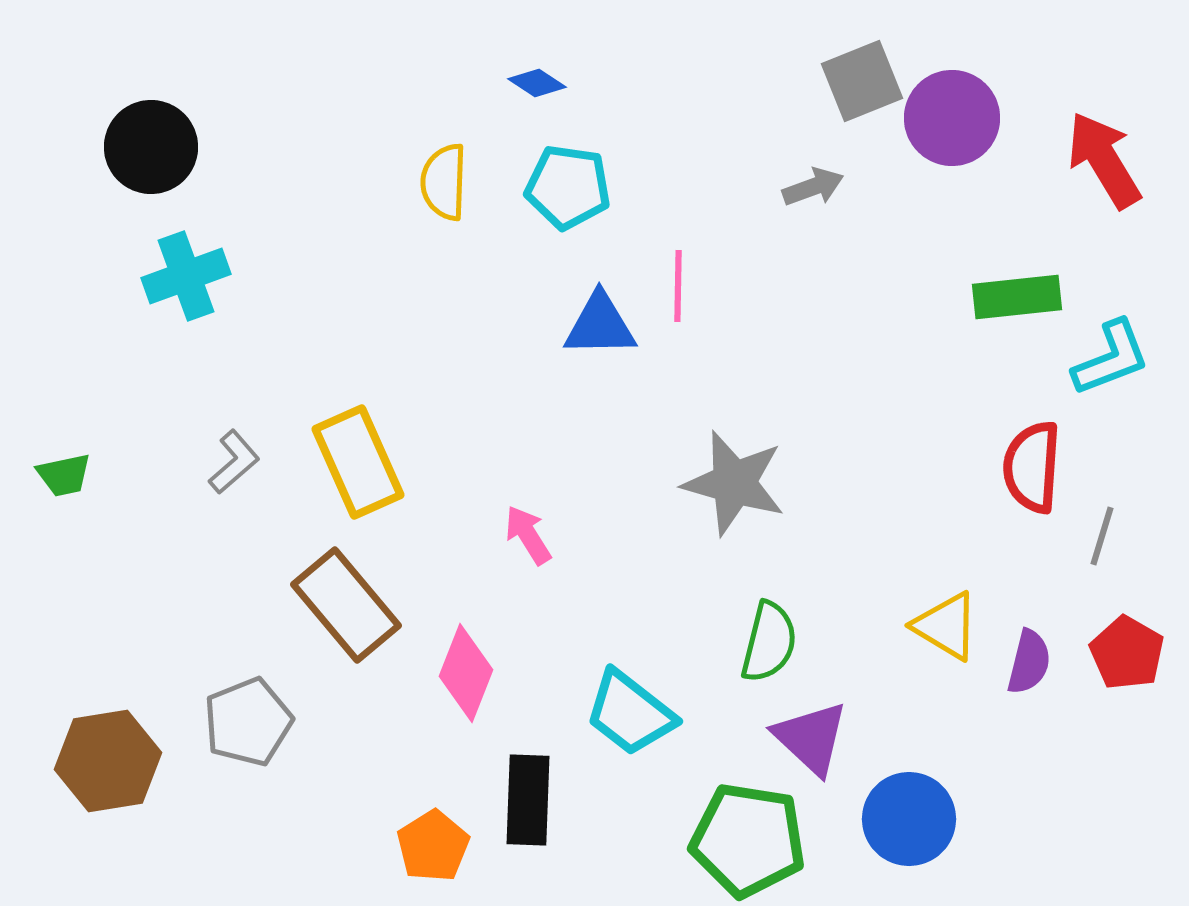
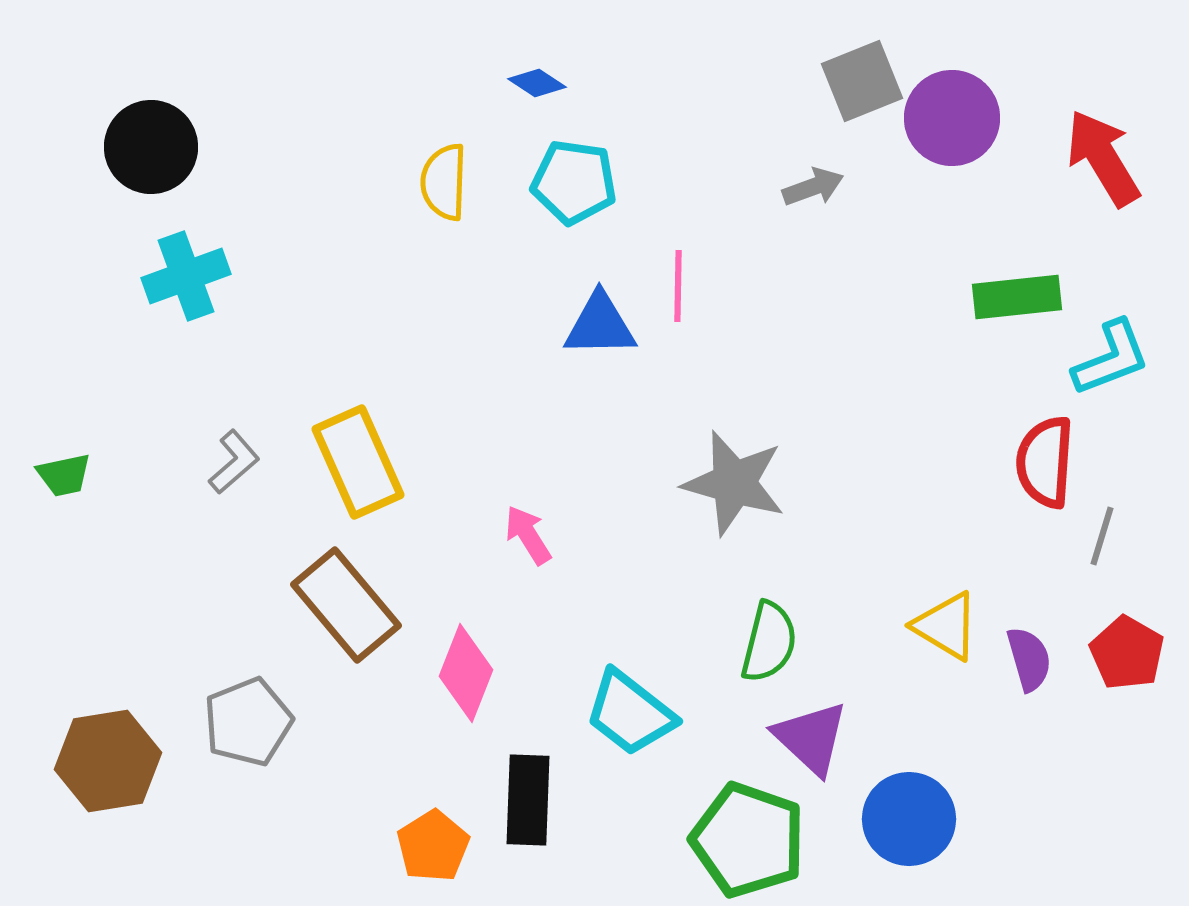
red arrow: moved 1 px left, 2 px up
cyan pentagon: moved 6 px right, 5 px up
red semicircle: moved 13 px right, 5 px up
purple semicircle: moved 3 px up; rotated 30 degrees counterclockwise
green pentagon: rotated 10 degrees clockwise
